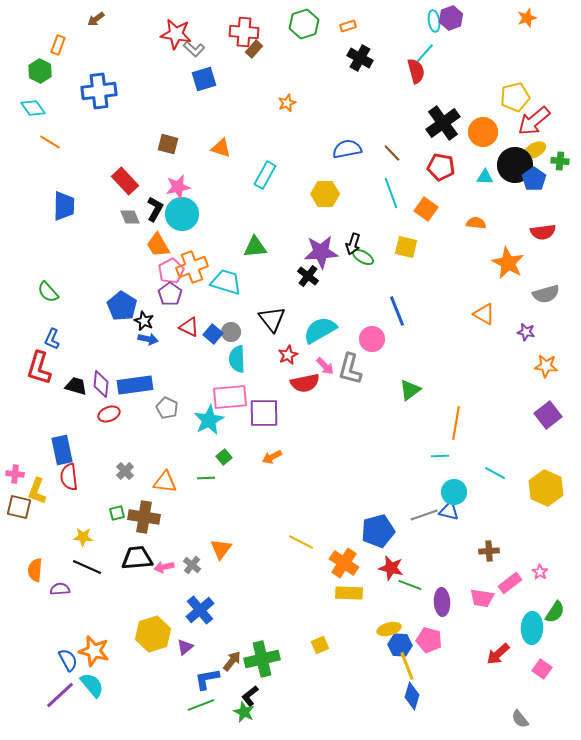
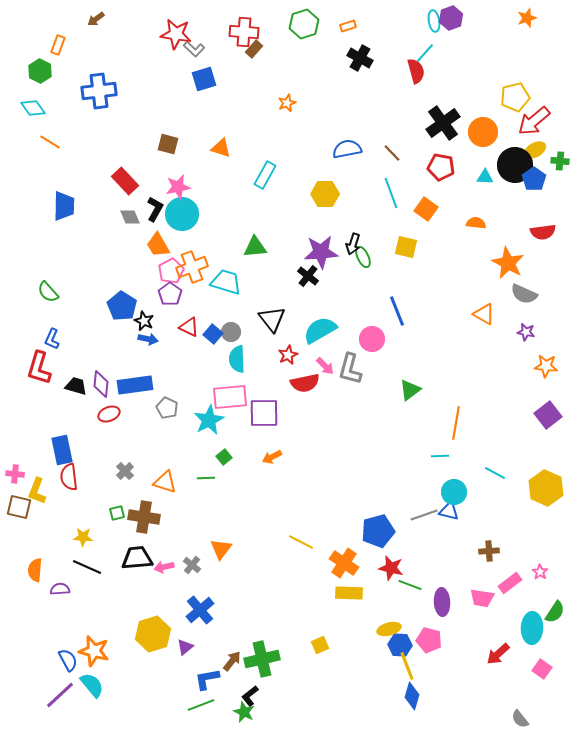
green ellipse at (363, 257): rotated 35 degrees clockwise
gray semicircle at (546, 294): moved 22 px left; rotated 40 degrees clockwise
orange triangle at (165, 482): rotated 10 degrees clockwise
